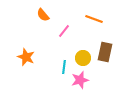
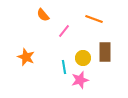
brown rectangle: rotated 12 degrees counterclockwise
cyan line: rotated 16 degrees counterclockwise
